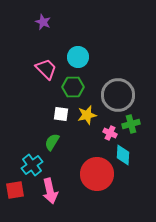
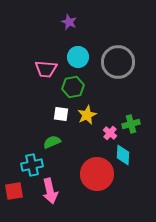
purple star: moved 26 px right
pink trapezoid: rotated 140 degrees clockwise
green hexagon: rotated 10 degrees counterclockwise
gray circle: moved 33 px up
yellow star: rotated 12 degrees counterclockwise
pink cross: rotated 16 degrees clockwise
green semicircle: rotated 36 degrees clockwise
cyan cross: rotated 25 degrees clockwise
red square: moved 1 px left, 1 px down
